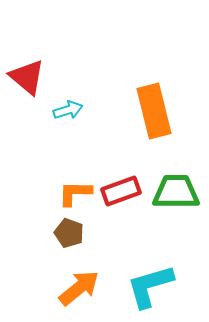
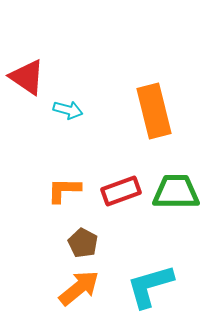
red triangle: rotated 6 degrees counterclockwise
cyan arrow: rotated 32 degrees clockwise
orange L-shape: moved 11 px left, 3 px up
brown pentagon: moved 14 px right, 10 px down; rotated 8 degrees clockwise
